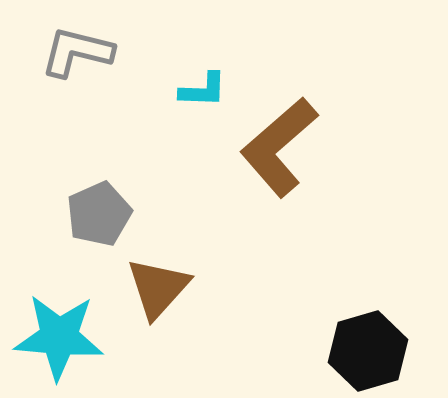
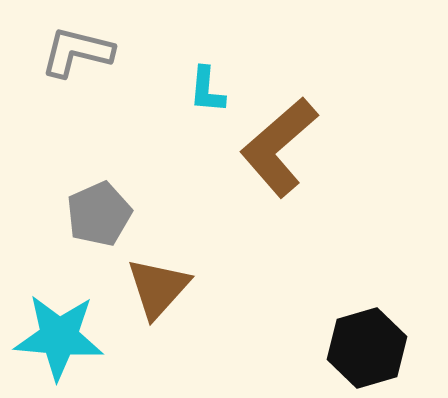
cyan L-shape: moved 4 px right; rotated 93 degrees clockwise
black hexagon: moved 1 px left, 3 px up
